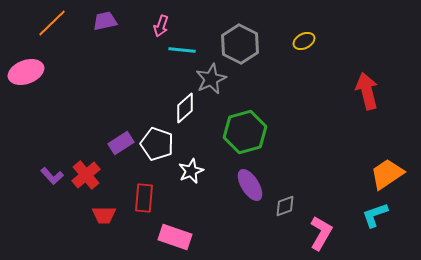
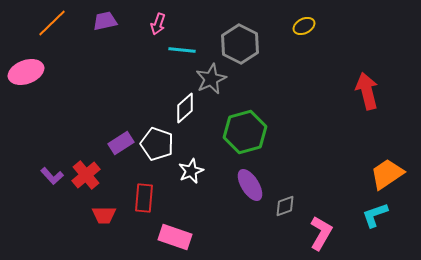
pink arrow: moved 3 px left, 2 px up
yellow ellipse: moved 15 px up
